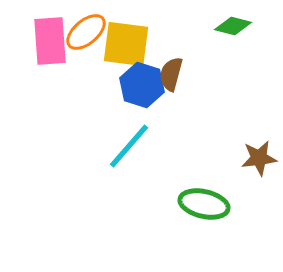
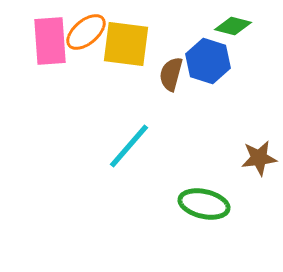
blue hexagon: moved 66 px right, 24 px up
